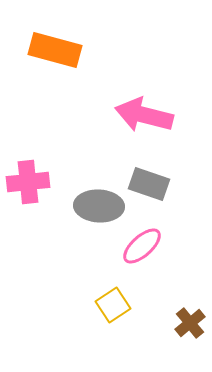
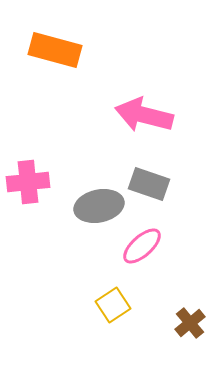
gray ellipse: rotated 15 degrees counterclockwise
